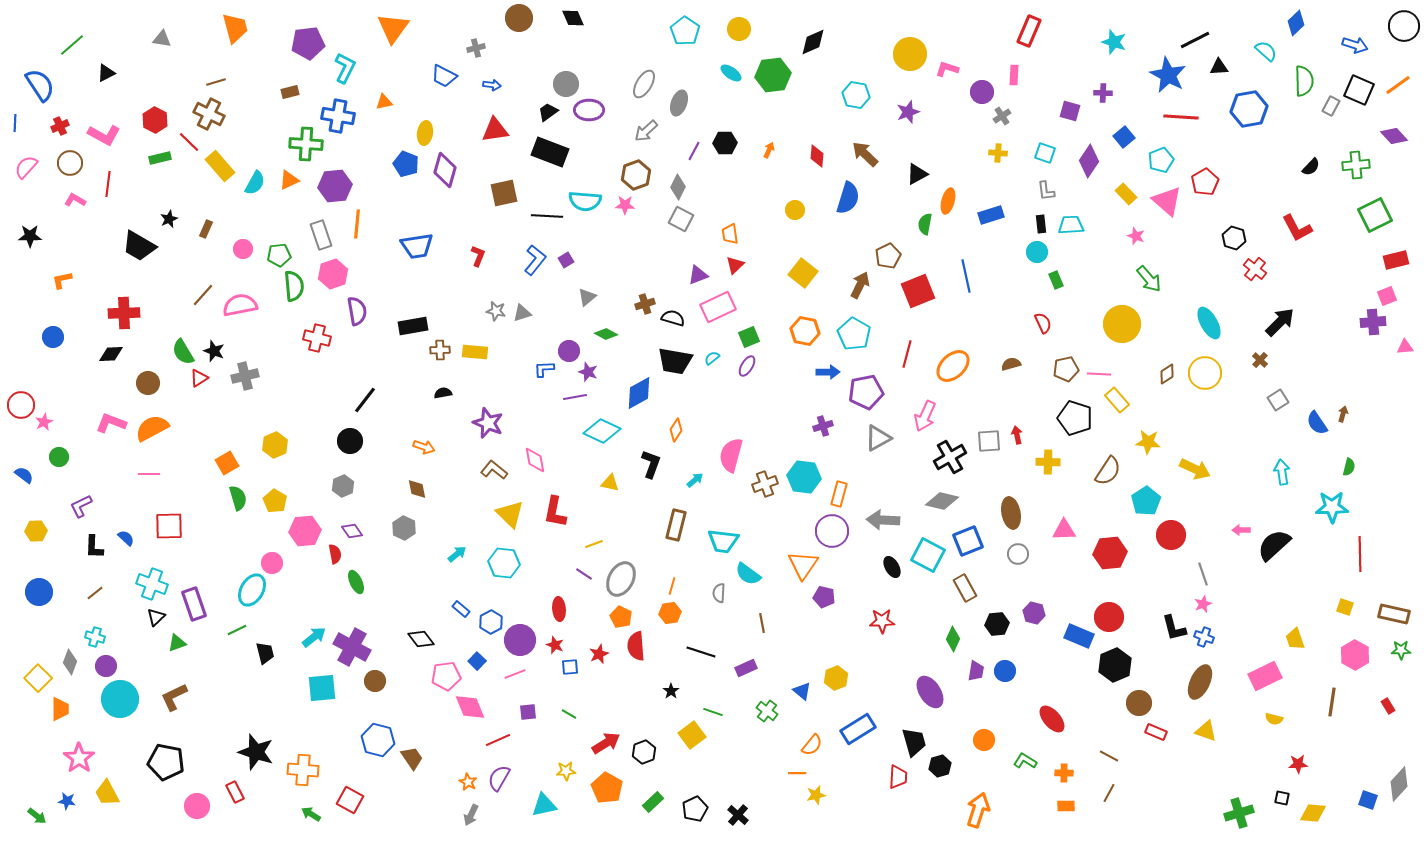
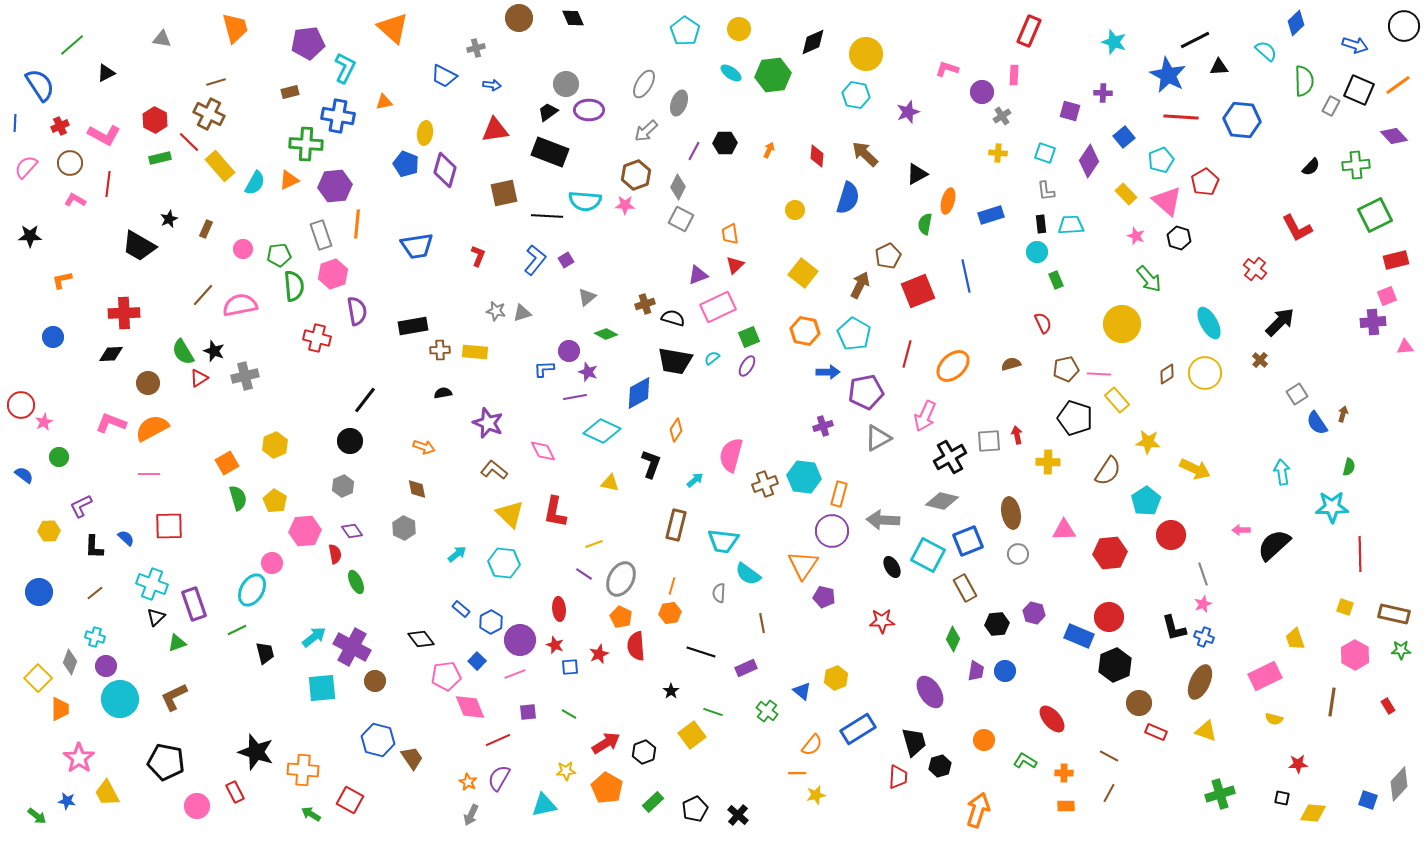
orange triangle at (393, 28): rotated 24 degrees counterclockwise
yellow circle at (910, 54): moved 44 px left
blue hexagon at (1249, 109): moved 7 px left, 11 px down; rotated 15 degrees clockwise
black hexagon at (1234, 238): moved 55 px left
gray square at (1278, 400): moved 19 px right, 6 px up
pink diamond at (535, 460): moved 8 px right, 9 px up; rotated 16 degrees counterclockwise
yellow hexagon at (36, 531): moved 13 px right
green cross at (1239, 813): moved 19 px left, 19 px up
